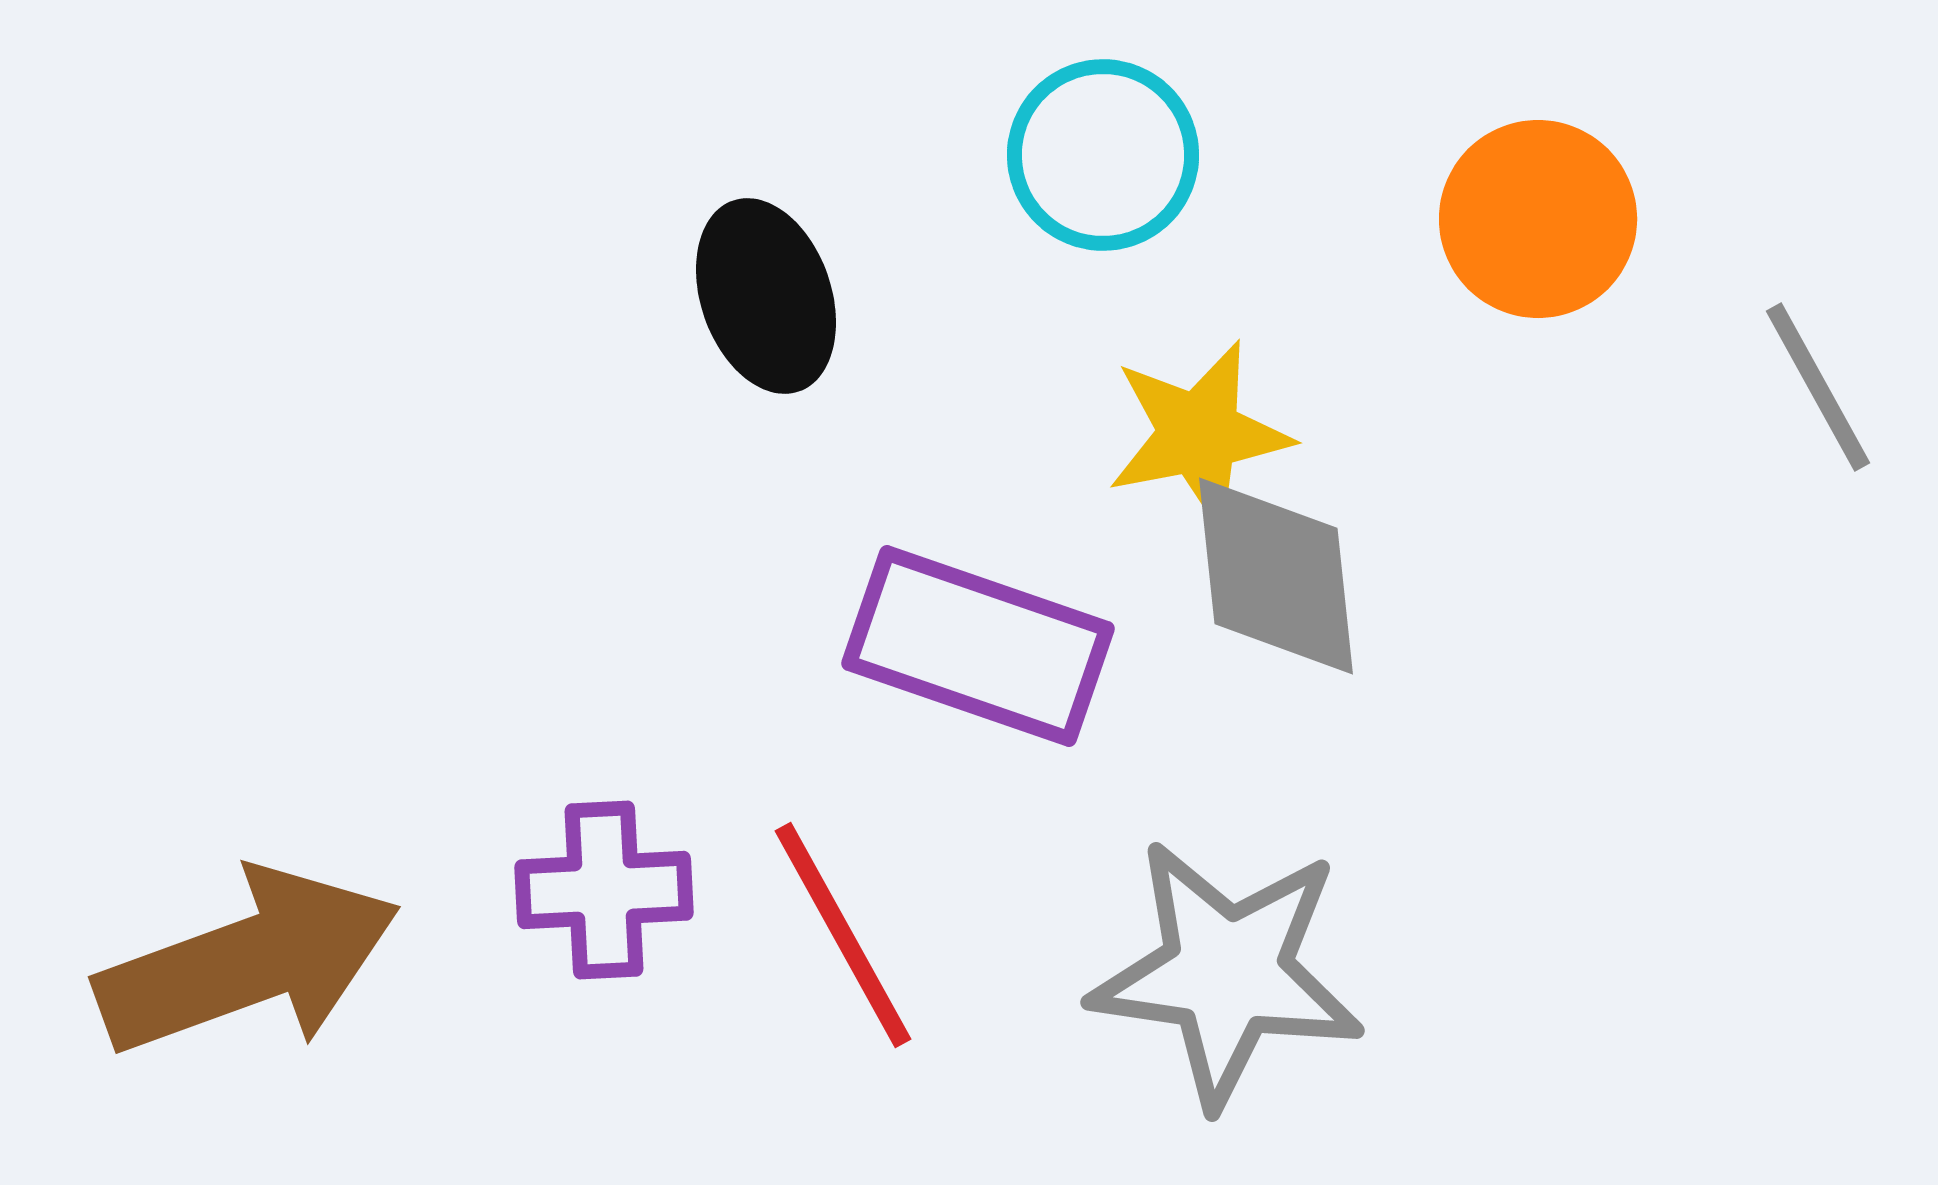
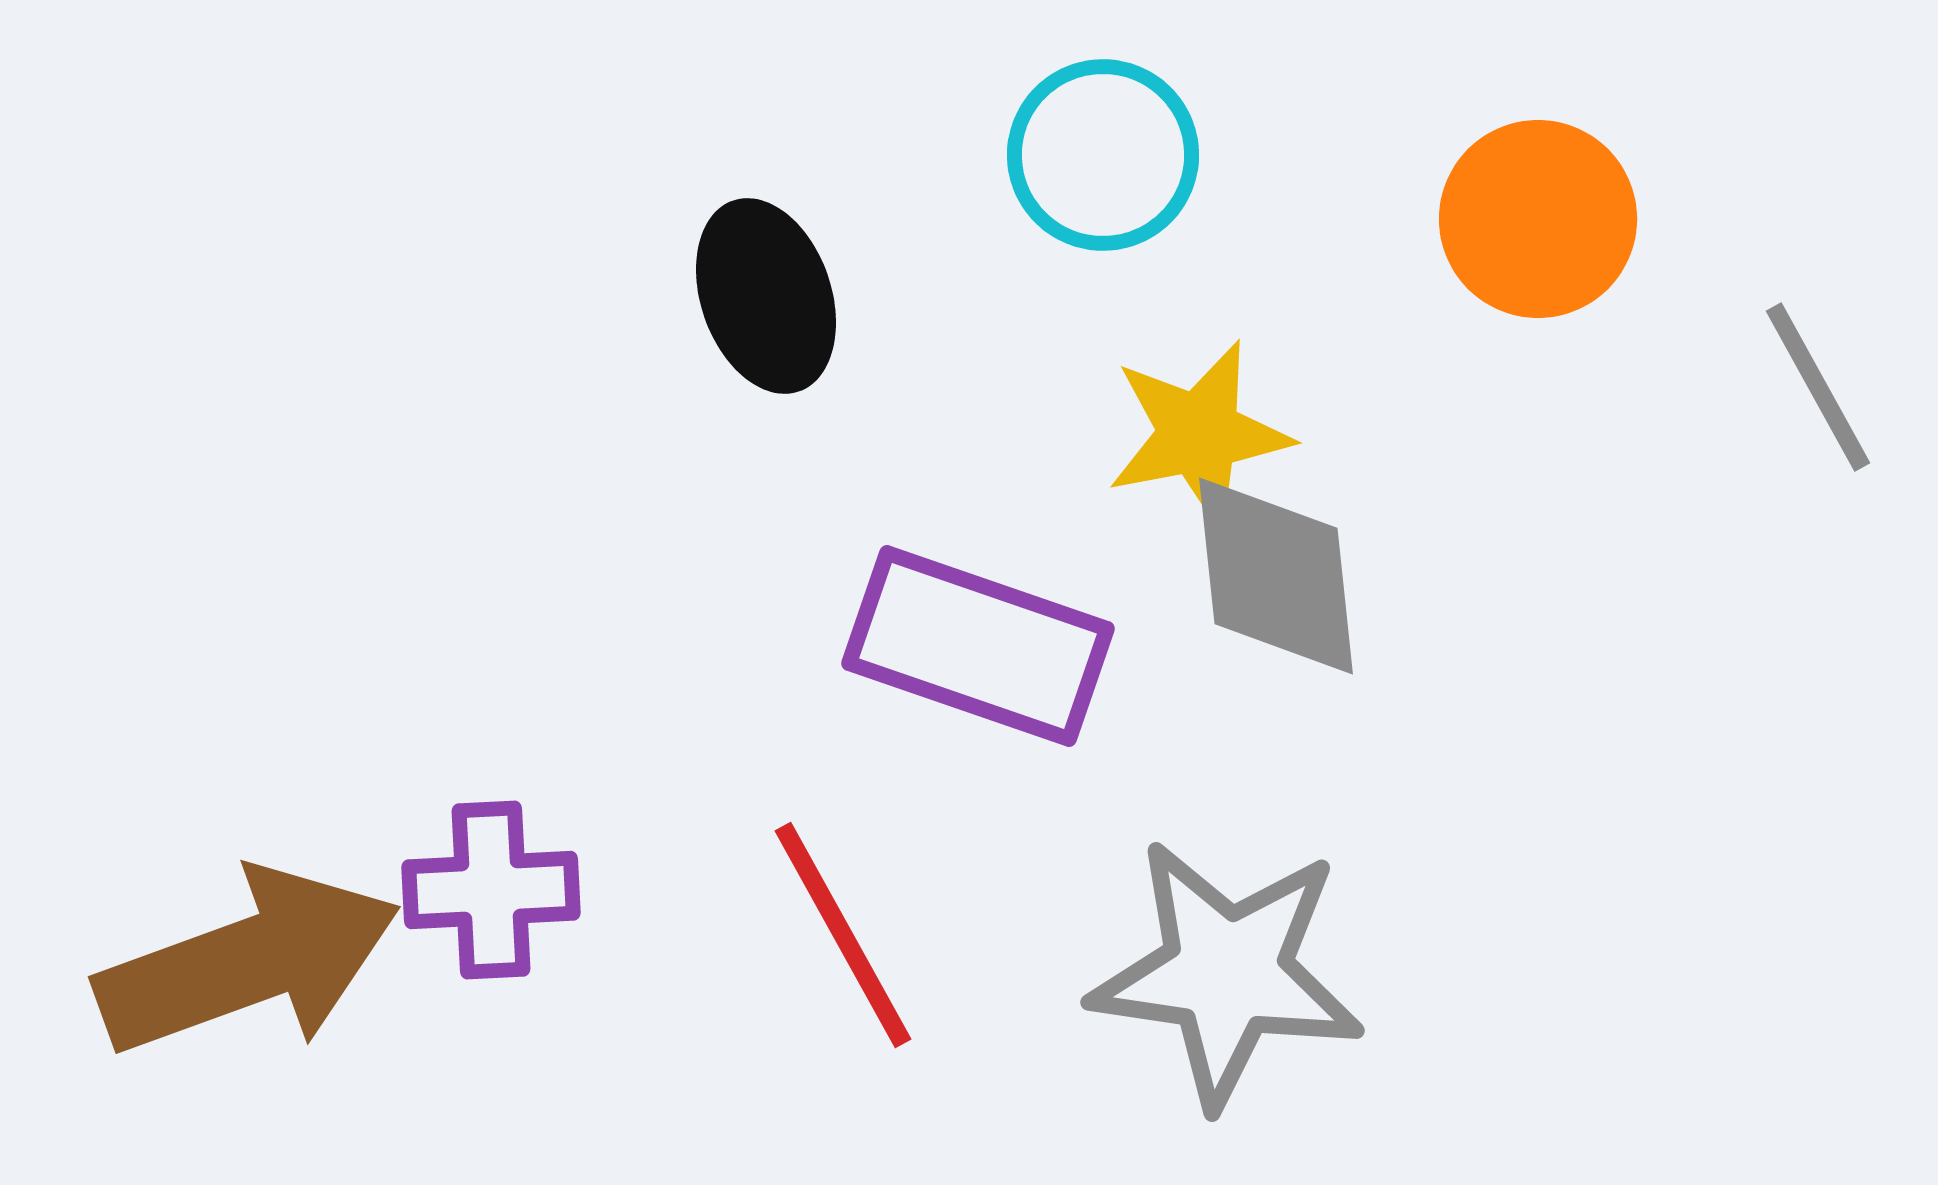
purple cross: moved 113 px left
